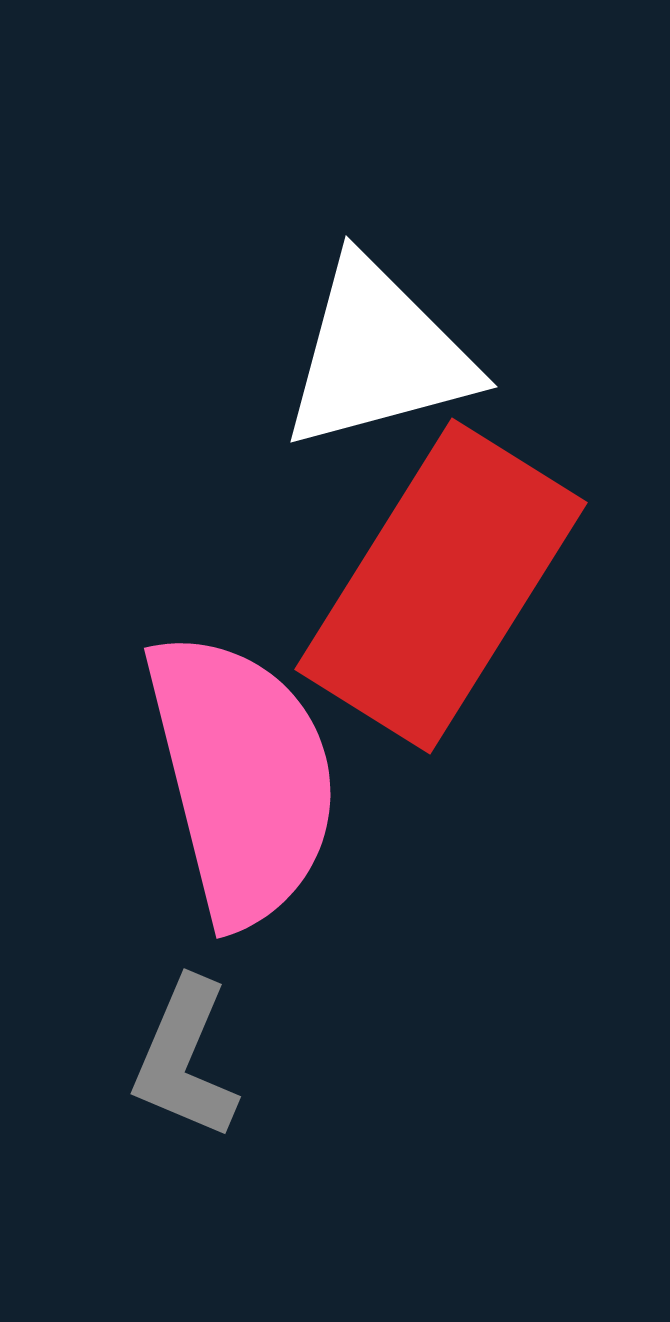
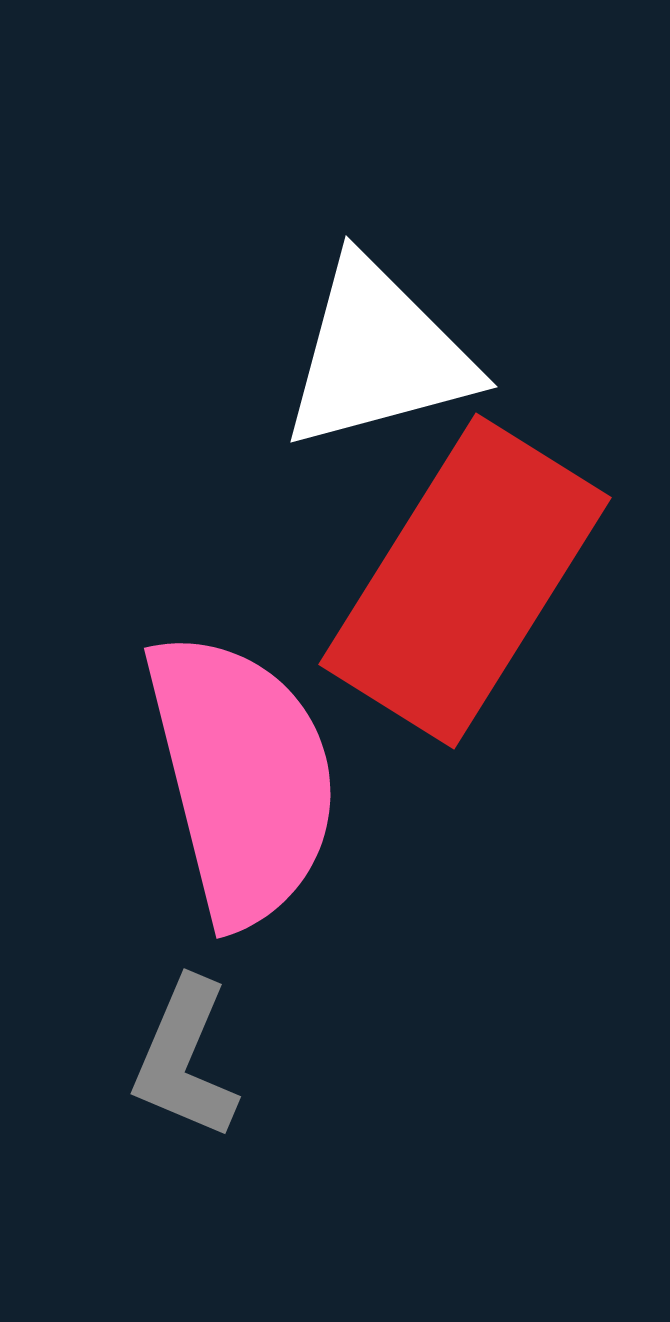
red rectangle: moved 24 px right, 5 px up
